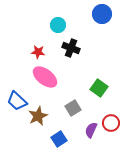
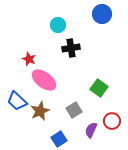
black cross: rotated 30 degrees counterclockwise
red star: moved 9 px left, 7 px down; rotated 16 degrees clockwise
pink ellipse: moved 1 px left, 3 px down
gray square: moved 1 px right, 2 px down
brown star: moved 2 px right, 5 px up
red circle: moved 1 px right, 2 px up
